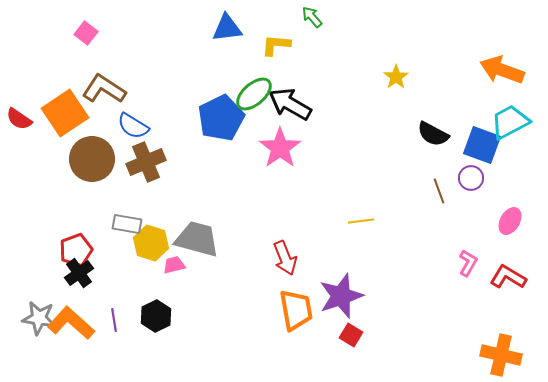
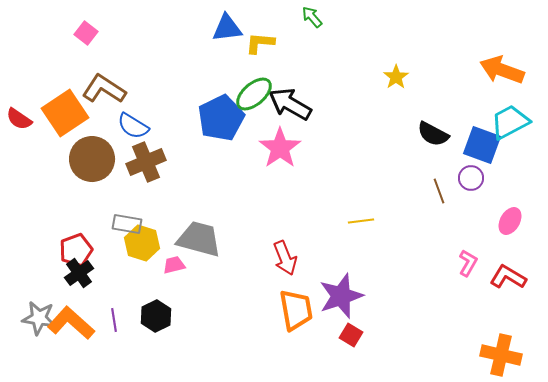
yellow L-shape: moved 16 px left, 2 px up
gray trapezoid: moved 2 px right
yellow hexagon: moved 9 px left
